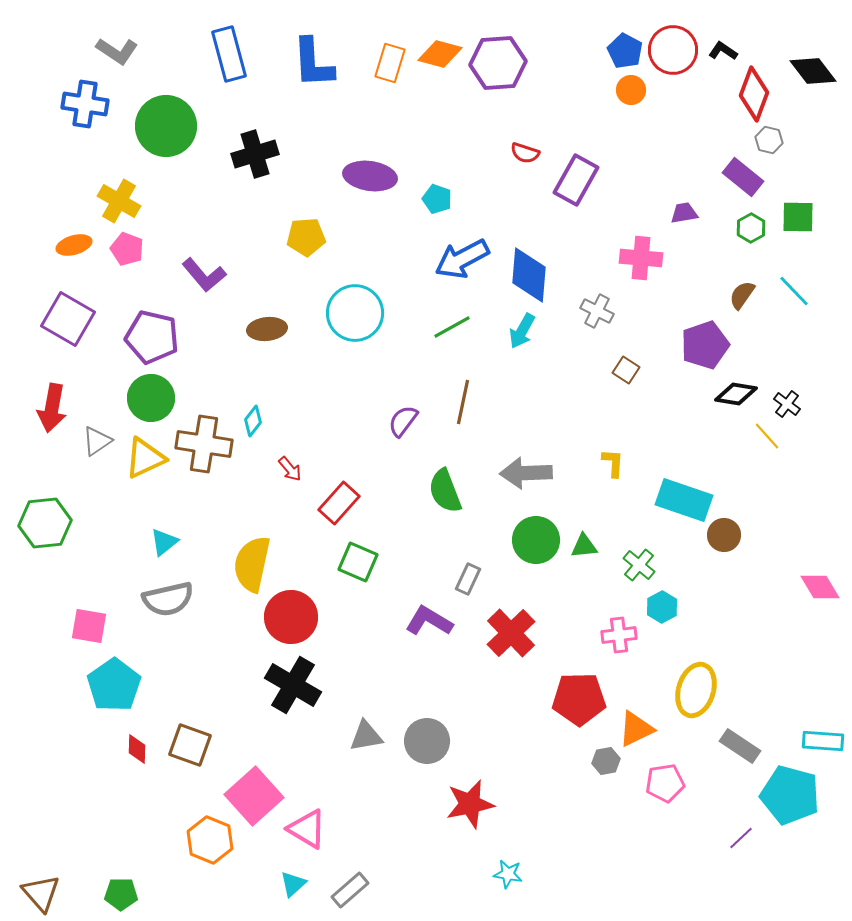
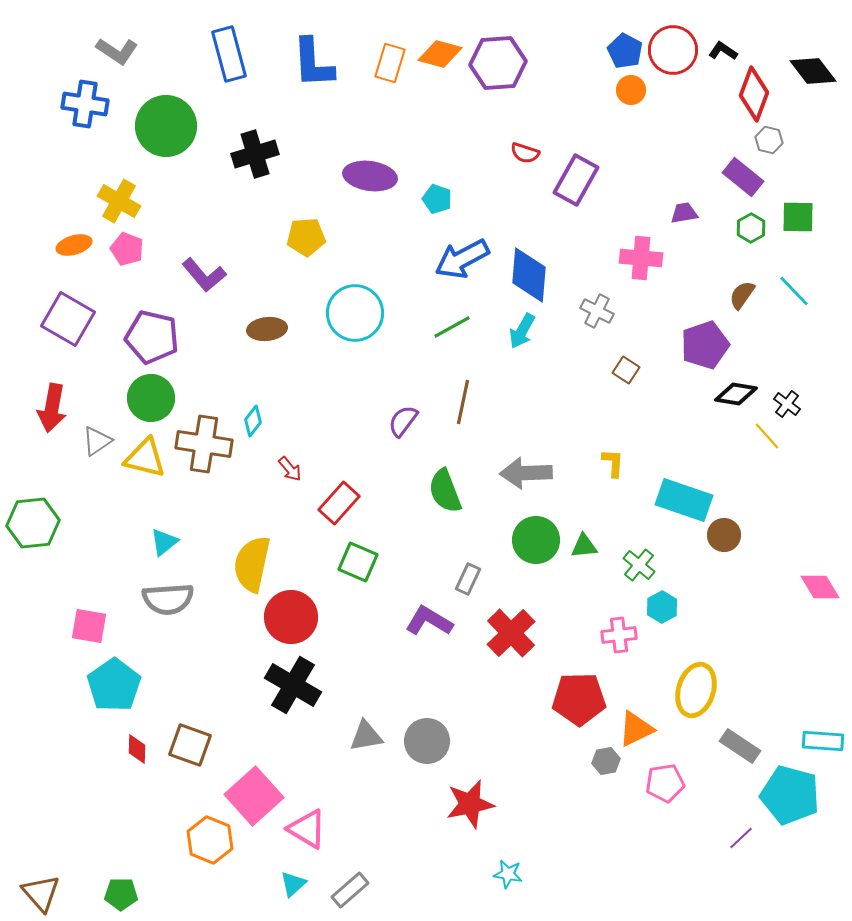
yellow triangle at (145, 458): rotated 39 degrees clockwise
green hexagon at (45, 523): moved 12 px left
gray semicircle at (168, 599): rotated 9 degrees clockwise
